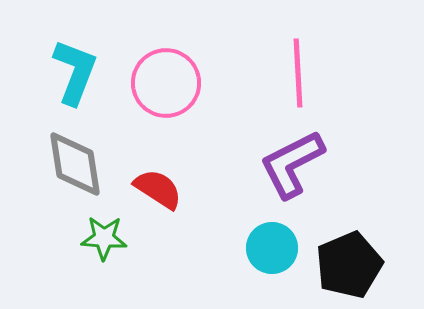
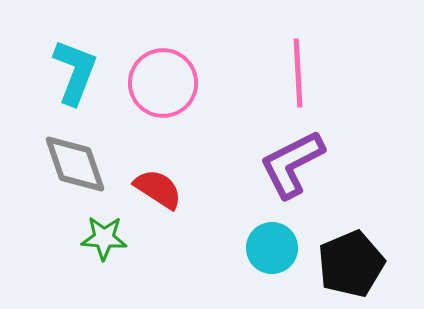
pink circle: moved 3 px left
gray diamond: rotated 10 degrees counterclockwise
black pentagon: moved 2 px right, 1 px up
